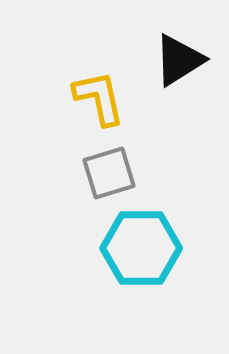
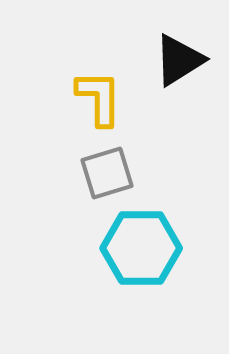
yellow L-shape: rotated 12 degrees clockwise
gray square: moved 2 px left
